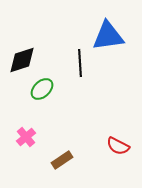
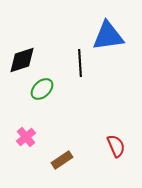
red semicircle: moved 2 px left; rotated 140 degrees counterclockwise
